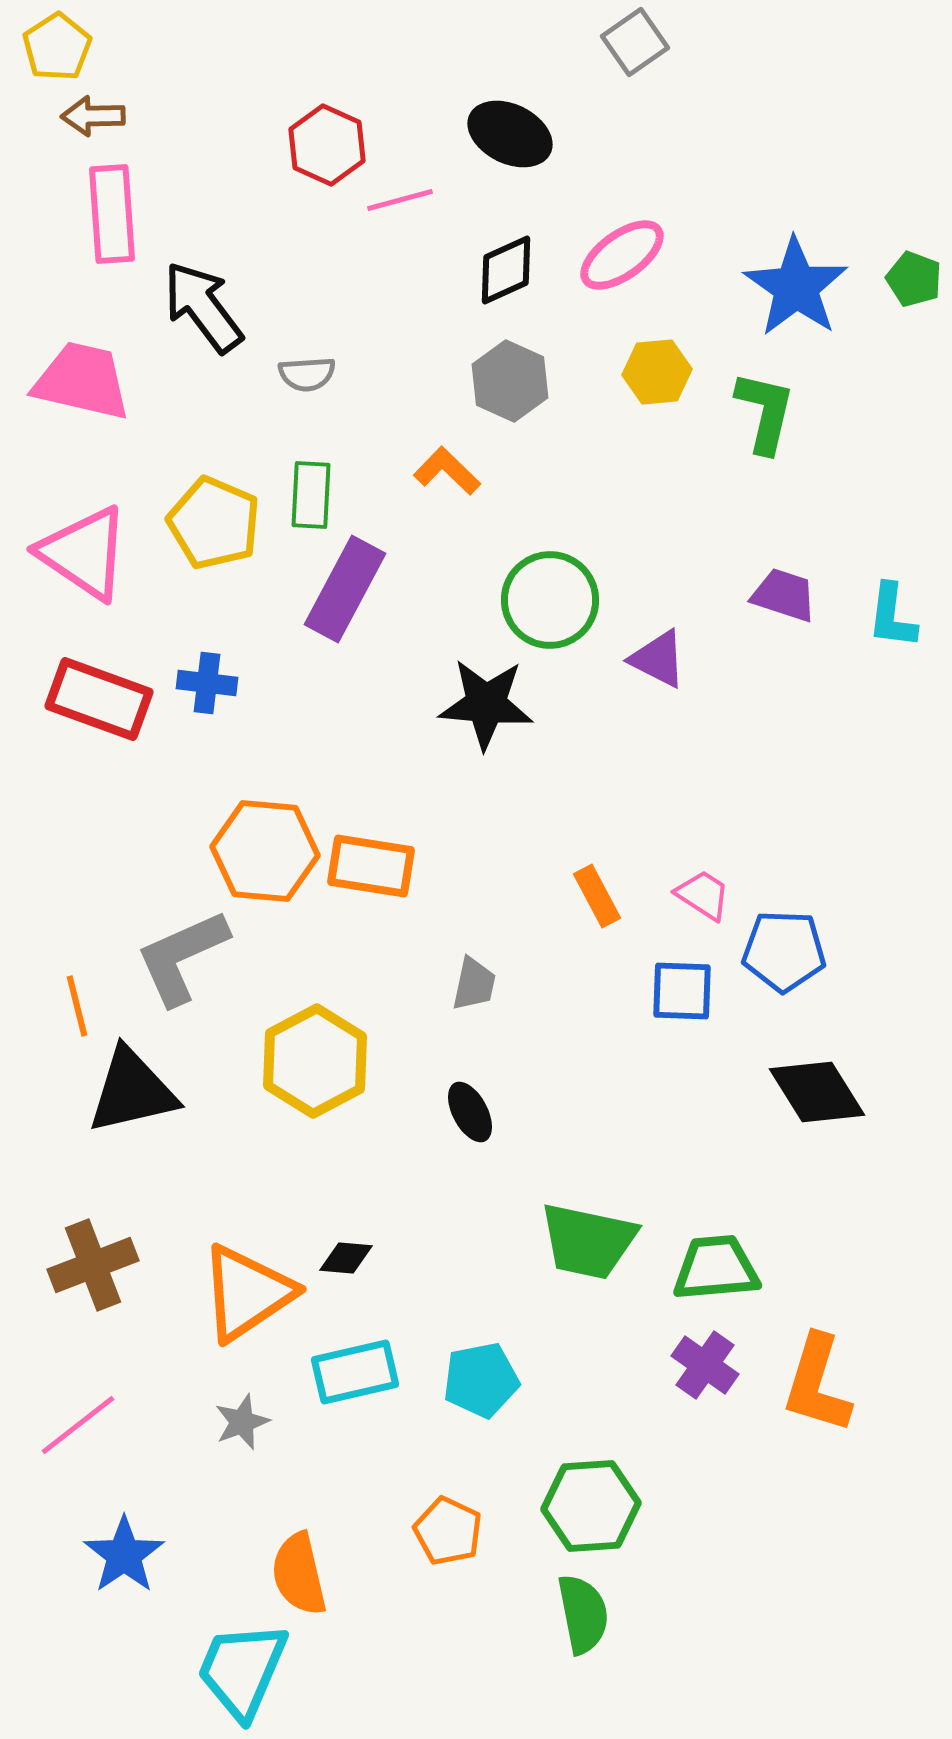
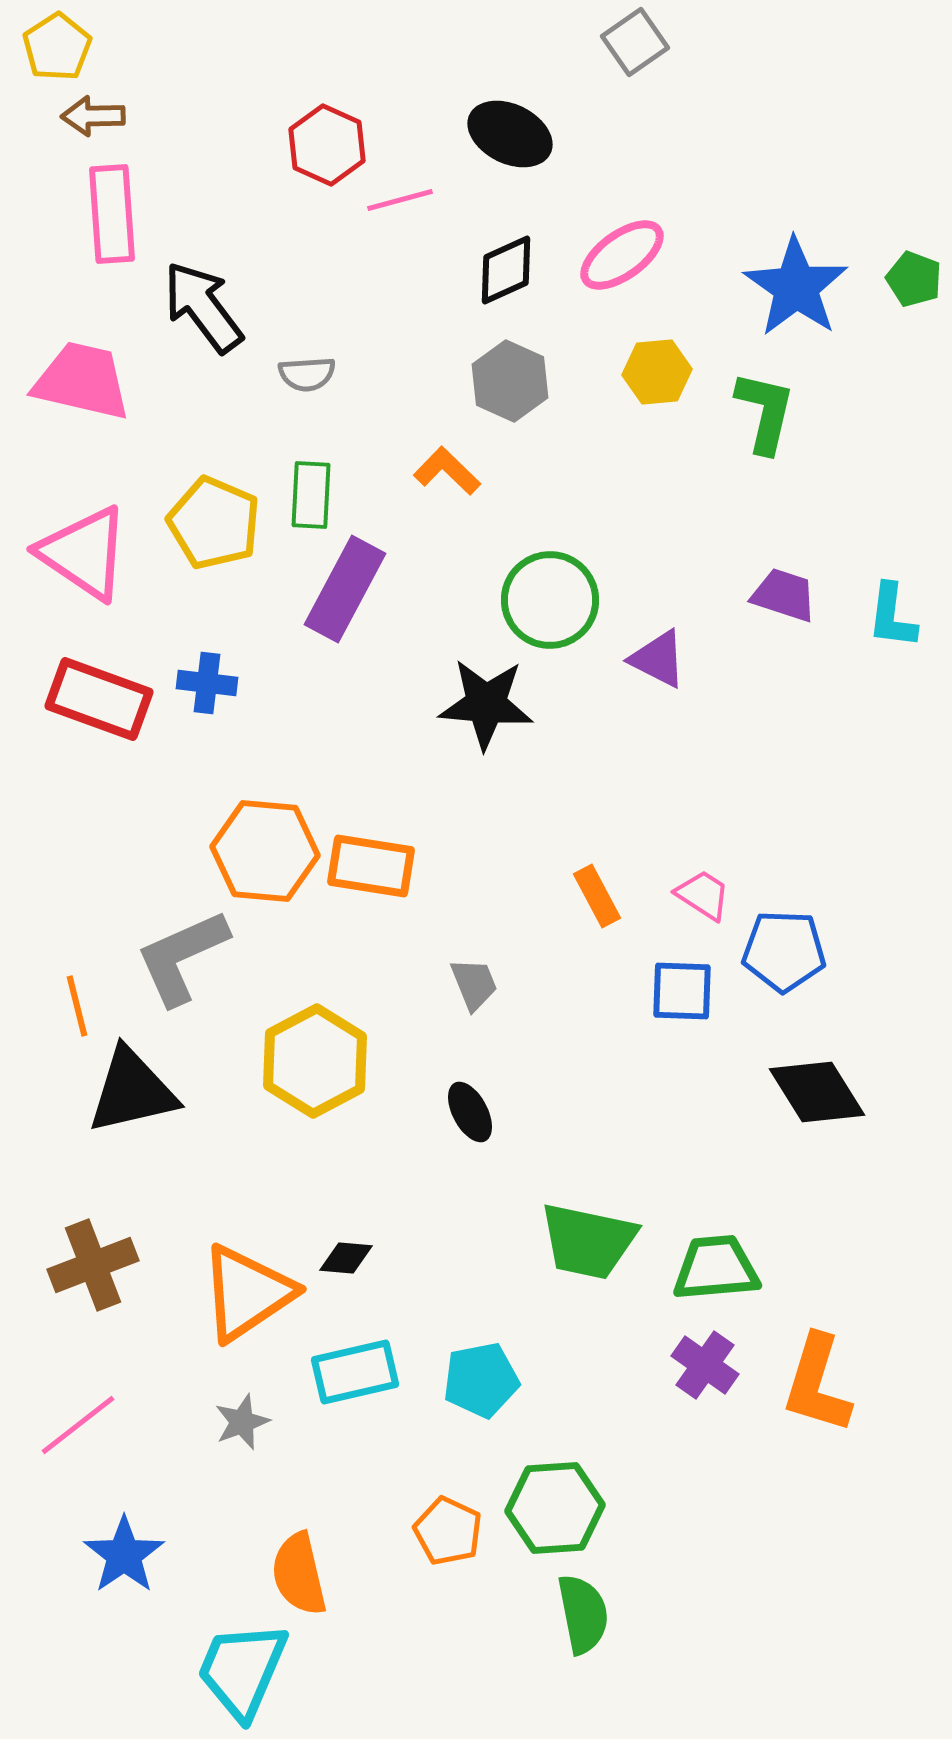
gray trapezoid at (474, 984): rotated 34 degrees counterclockwise
green hexagon at (591, 1506): moved 36 px left, 2 px down
